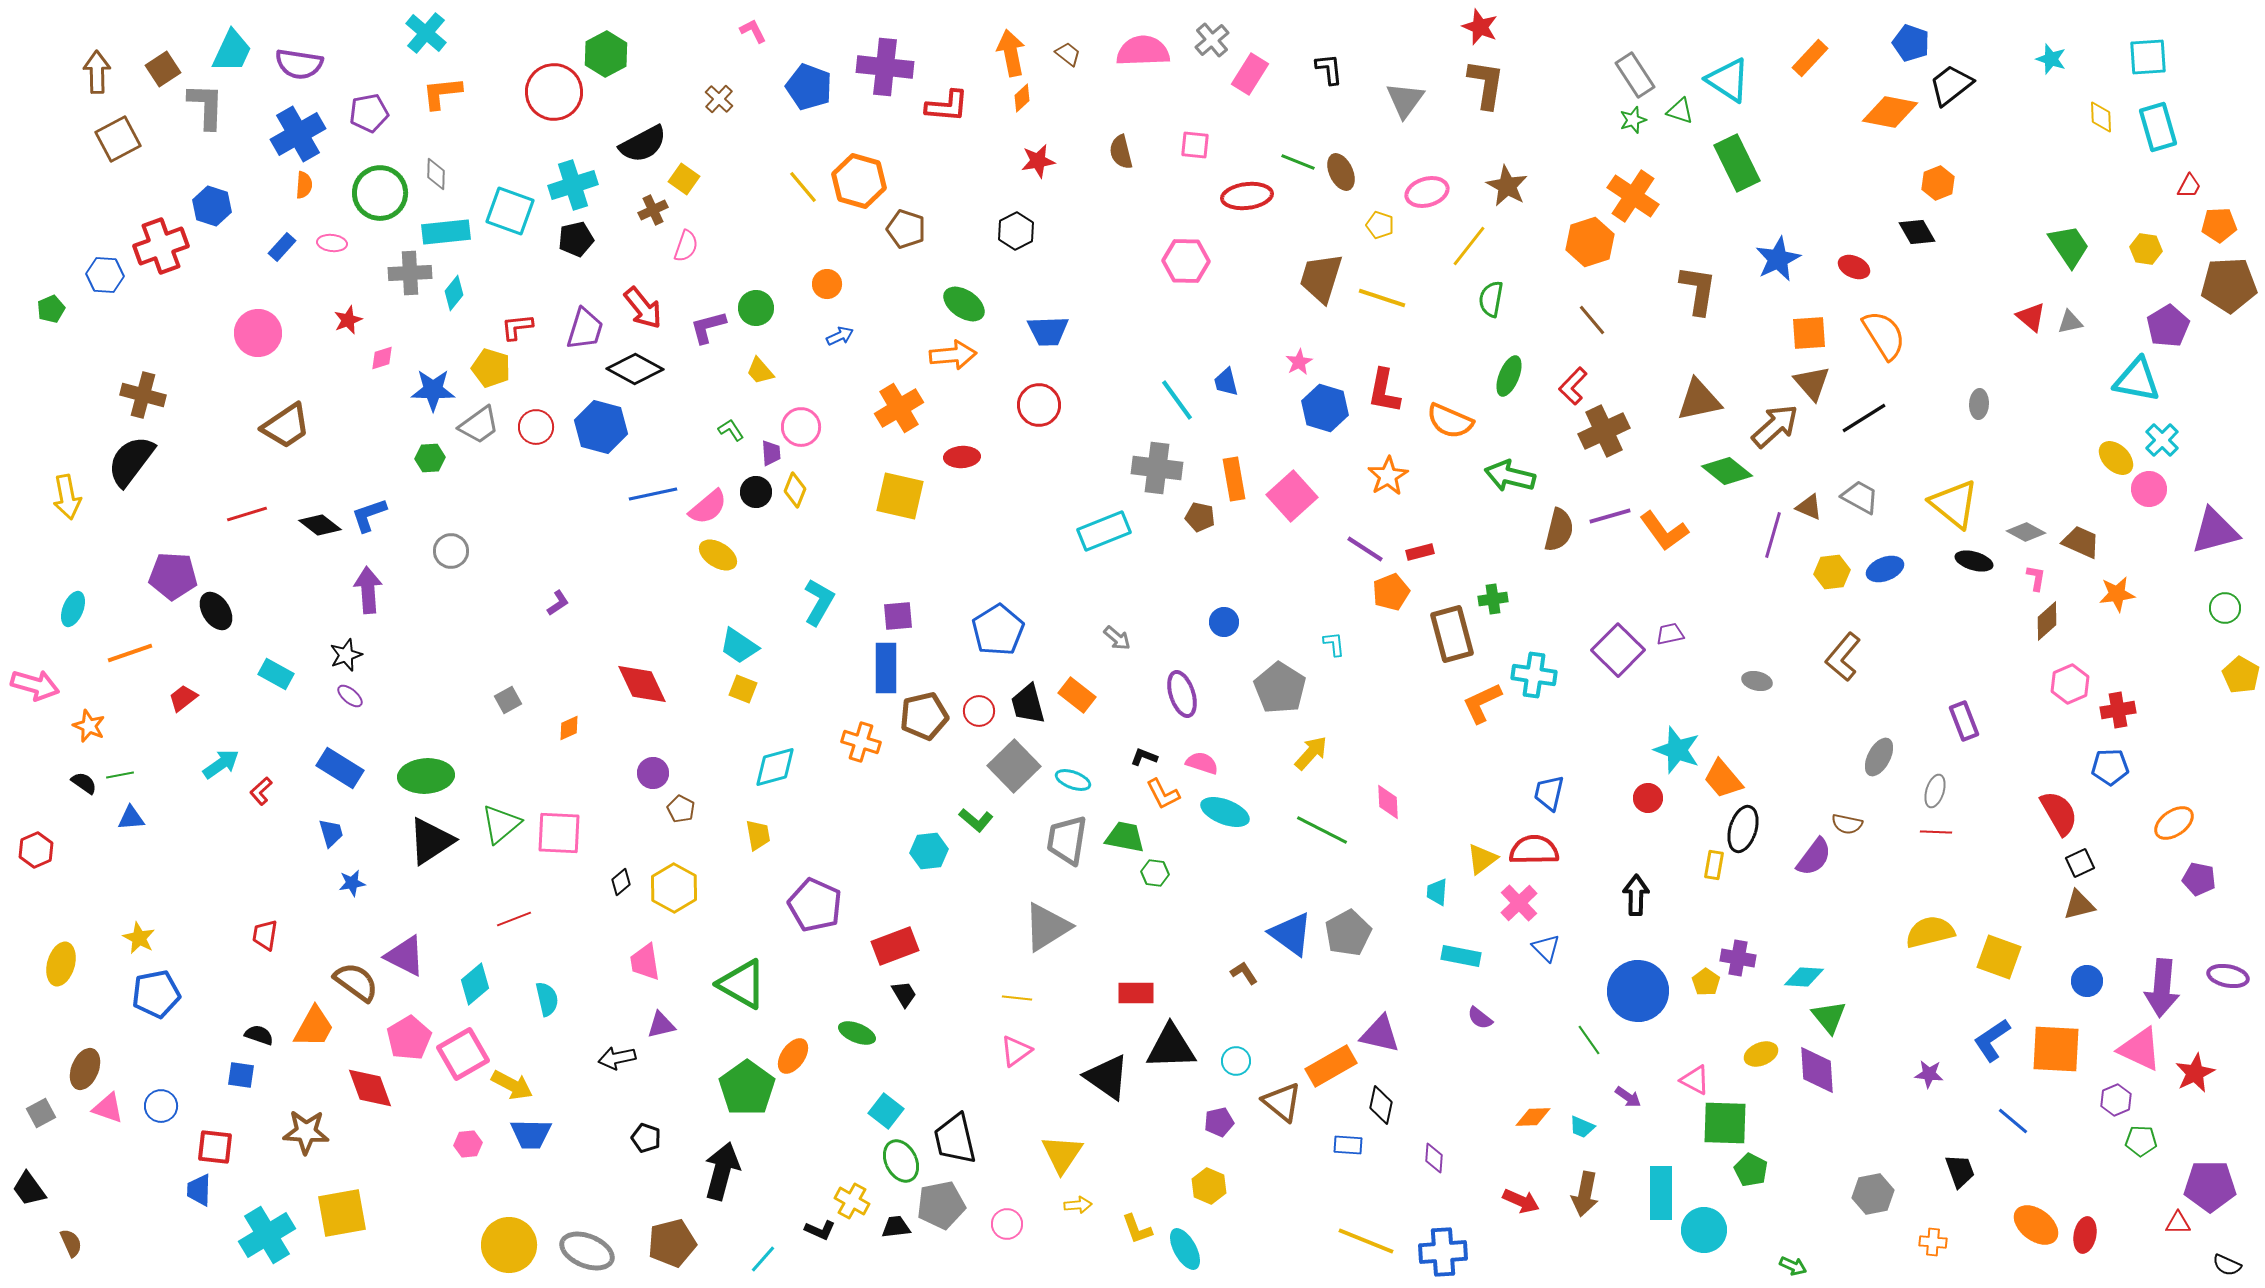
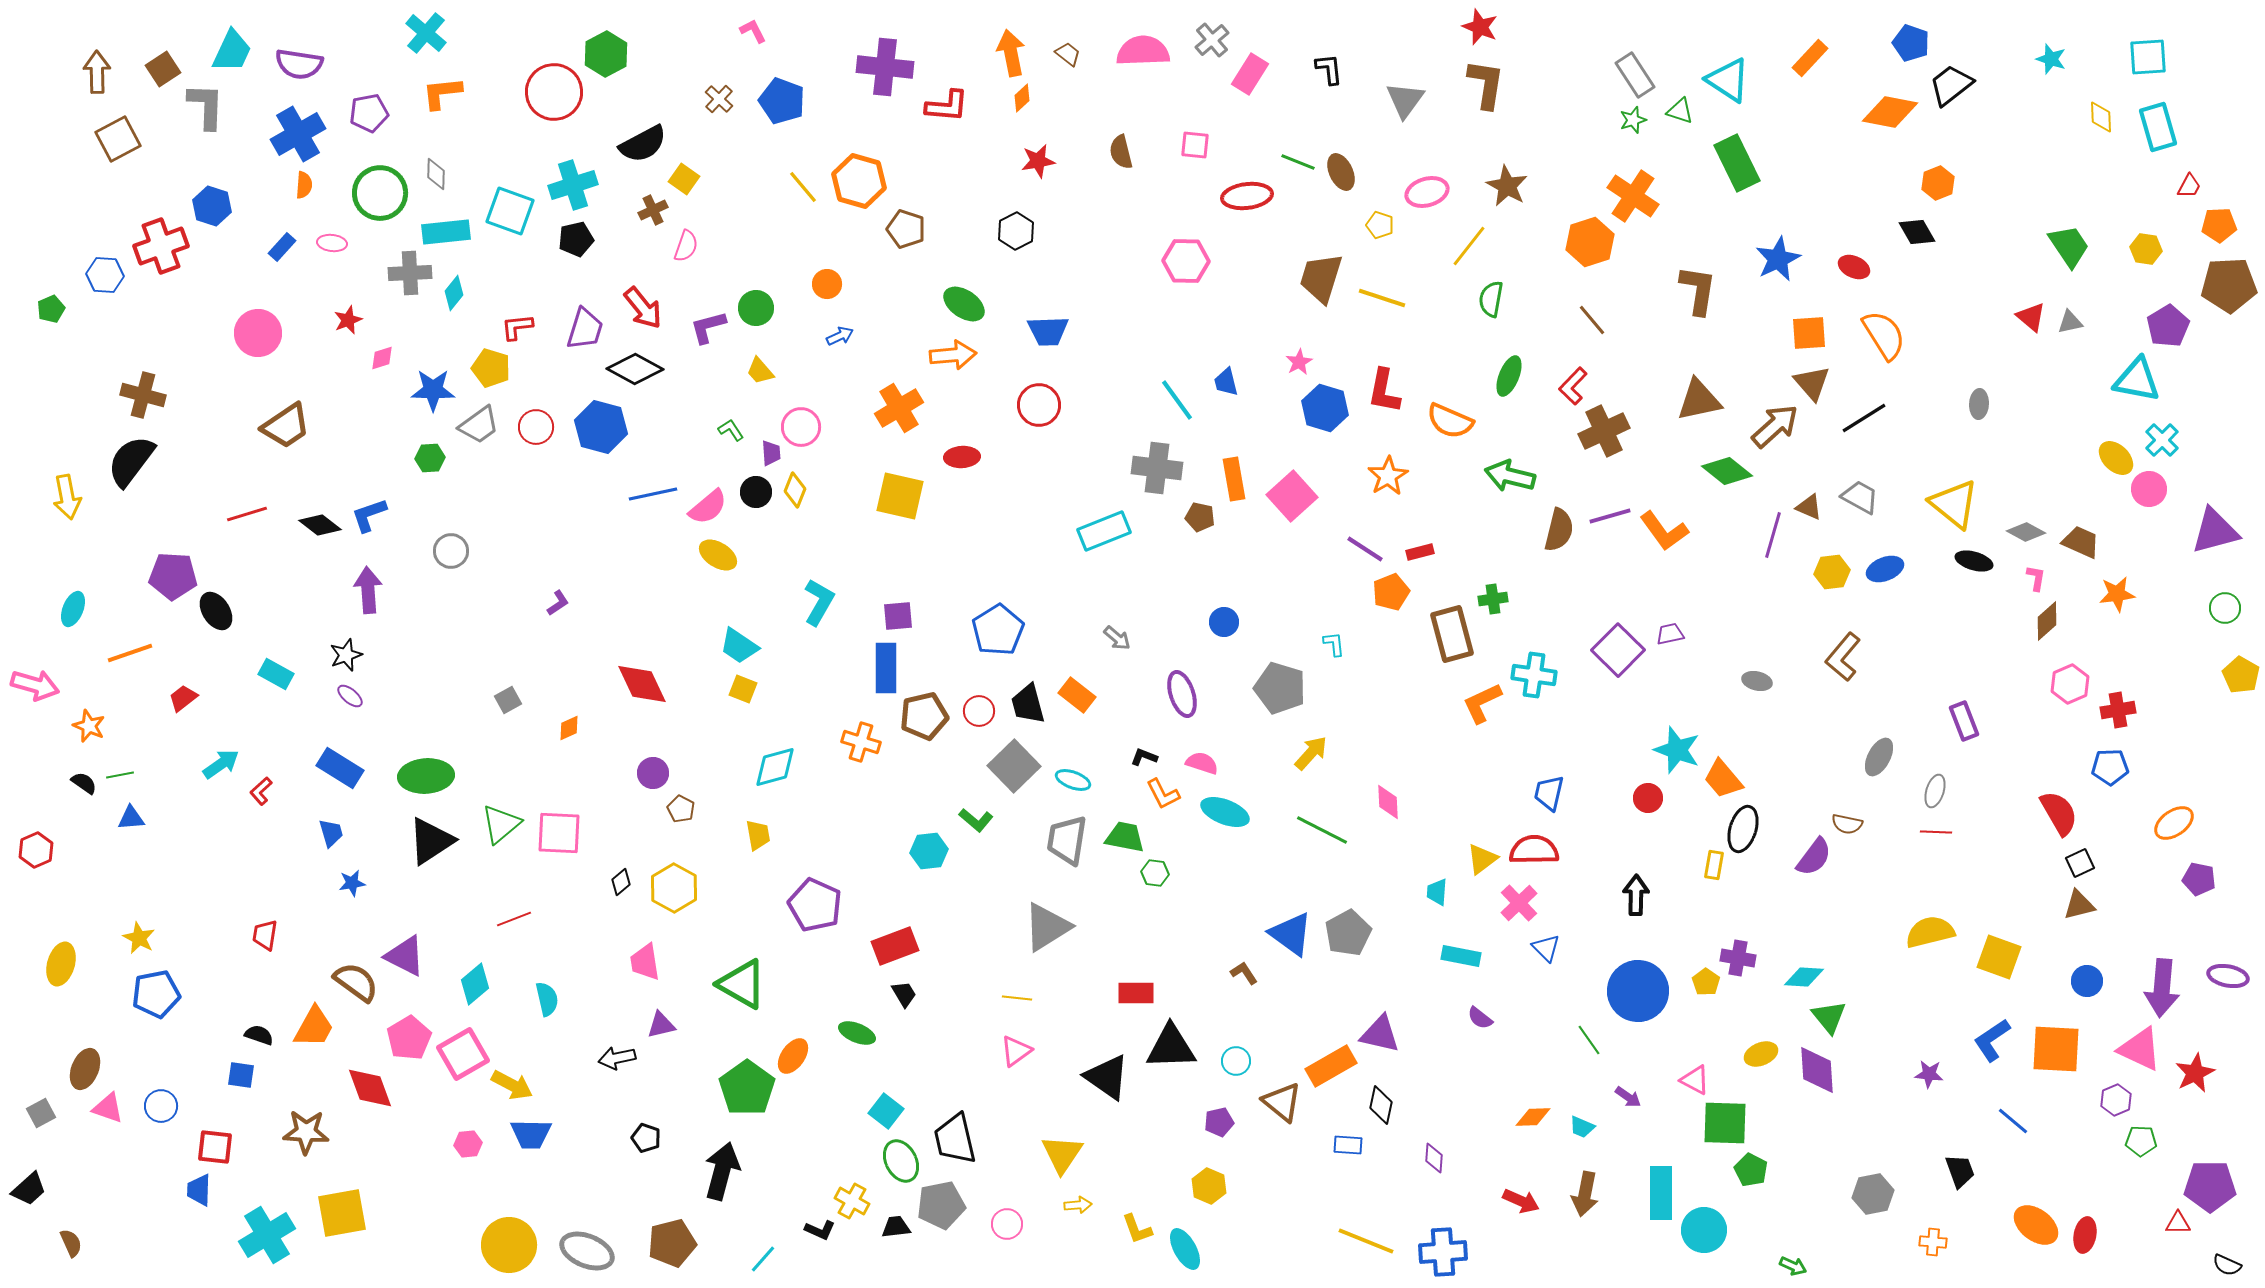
blue pentagon at (809, 87): moved 27 px left, 14 px down
gray pentagon at (1280, 688): rotated 15 degrees counterclockwise
black trapezoid at (29, 1189): rotated 96 degrees counterclockwise
